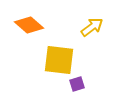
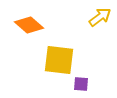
yellow arrow: moved 8 px right, 10 px up
purple square: moved 4 px right; rotated 21 degrees clockwise
